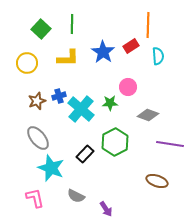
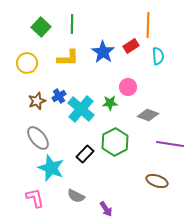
green square: moved 2 px up
blue cross: rotated 16 degrees counterclockwise
